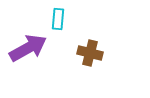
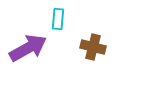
brown cross: moved 3 px right, 6 px up
